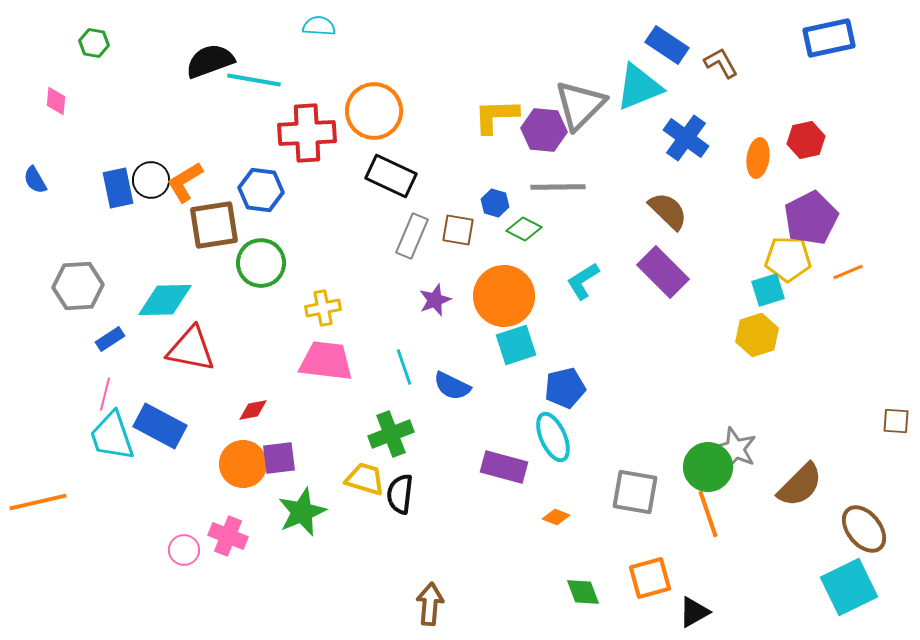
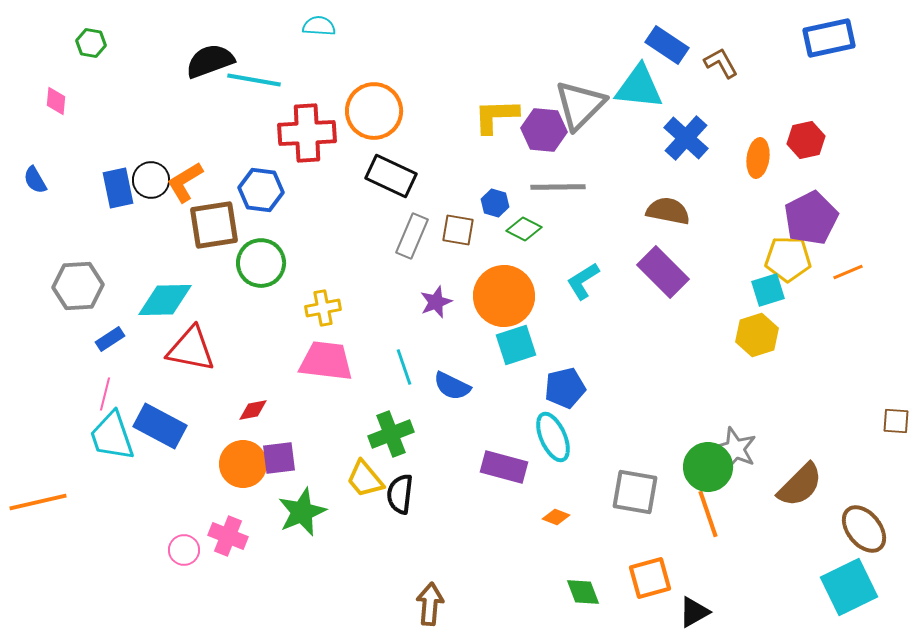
green hexagon at (94, 43): moved 3 px left
cyan triangle at (639, 87): rotated 28 degrees clockwise
blue cross at (686, 138): rotated 6 degrees clockwise
brown semicircle at (668, 211): rotated 33 degrees counterclockwise
purple star at (435, 300): moved 1 px right, 2 px down
yellow trapezoid at (365, 479): rotated 147 degrees counterclockwise
